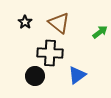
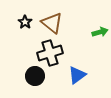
brown triangle: moved 7 px left
green arrow: rotated 21 degrees clockwise
black cross: rotated 20 degrees counterclockwise
